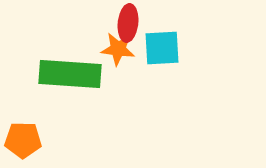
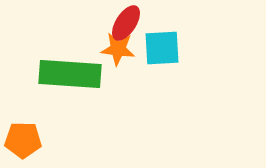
red ellipse: moved 2 px left; rotated 27 degrees clockwise
